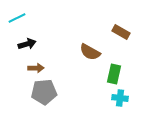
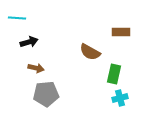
cyan line: rotated 30 degrees clockwise
brown rectangle: rotated 30 degrees counterclockwise
black arrow: moved 2 px right, 2 px up
brown arrow: rotated 14 degrees clockwise
gray pentagon: moved 2 px right, 2 px down
cyan cross: rotated 21 degrees counterclockwise
